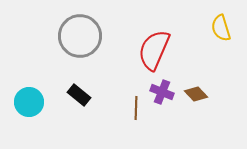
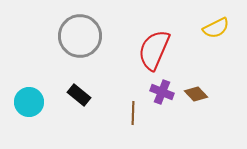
yellow semicircle: moved 5 px left; rotated 100 degrees counterclockwise
brown line: moved 3 px left, 5 px down
